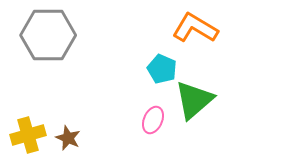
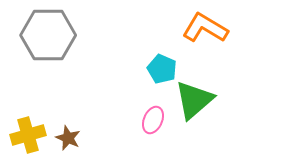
orange L-shape: moved 10 px right
